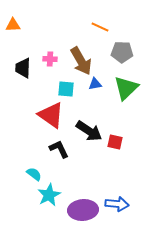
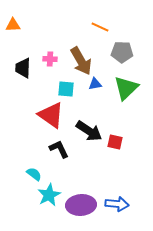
purple ellipse: moved 2 px left, 5 px up
